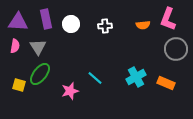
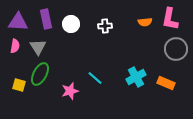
pink L-shape: moved 2 px right; rotated 10 degrees counterclockwise
orange semicircle: moved 2 px right, 3 px up
green ellipse: rotated 10 degrees counterclockwise
